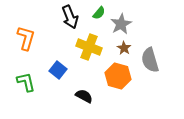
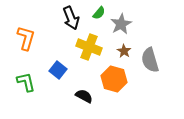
black arrow: moved 1 px right, 1 px down
brown star: moved 3 px down
orange hexagon: moved 4 px left, 3 px down
